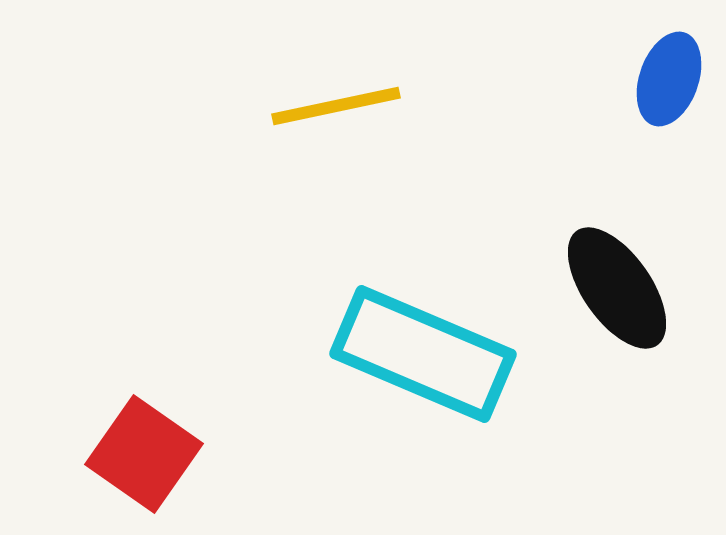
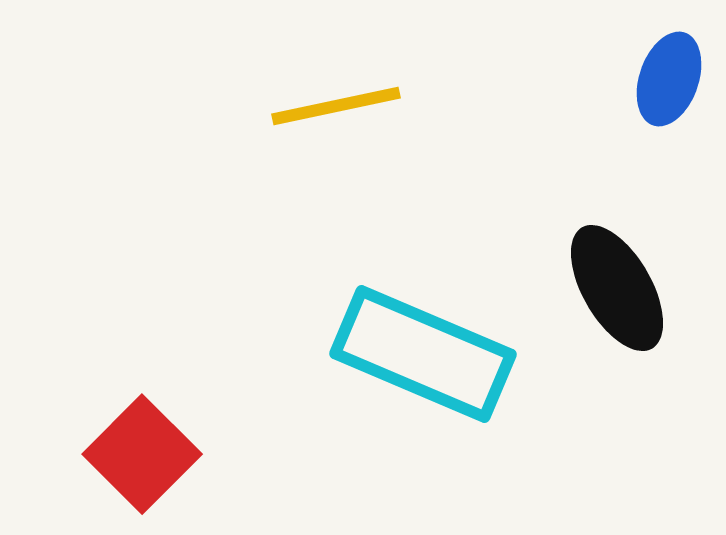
black ellipse: rotated 5 degrees clockwise
red square: moved 2 px left; rotated 10 degrees clockwise
